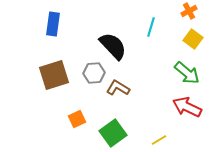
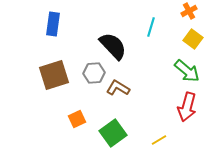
green arrow: moved 2 px up
red arrow: rotated 100 degrees counterclockwise
